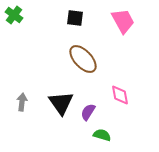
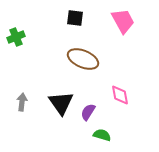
green cross: moved 2 px right, 22 px down; rotated 30 degrees clockwise
brown ellipse: rotated 24 degrees counterclockwise
